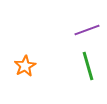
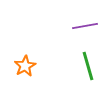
purple line: moved 2 px left, 4 px up; rotated 10 degrees clockwise
